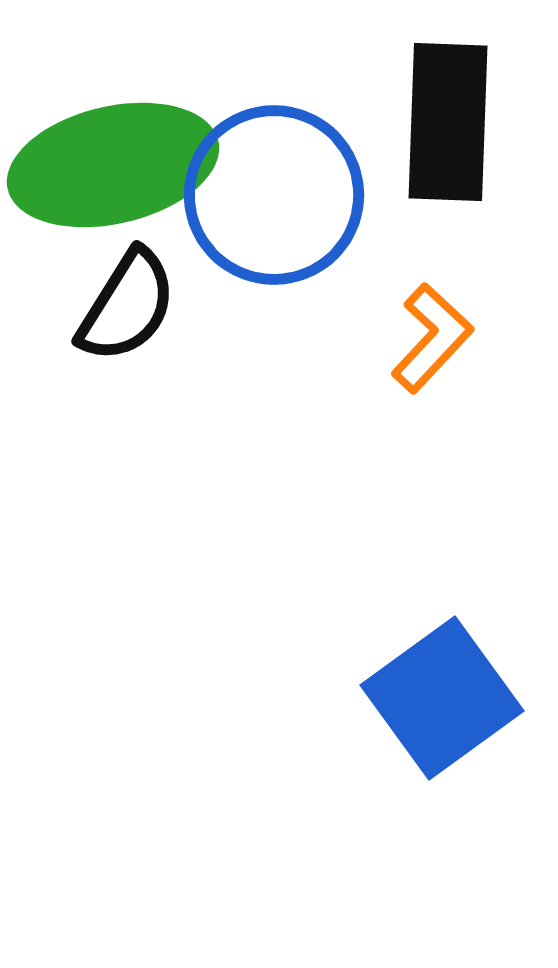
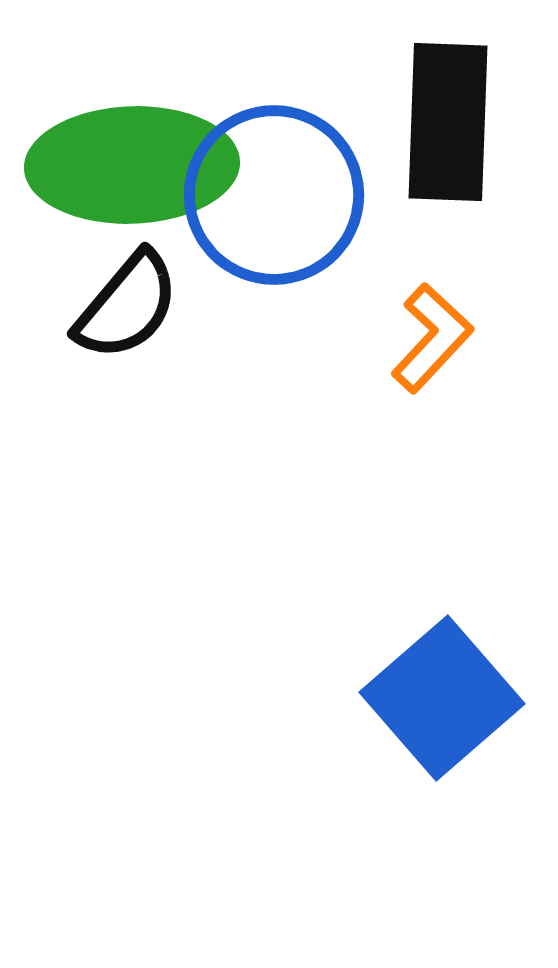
green ellipse: moved 19 px right; rotated 11 degrees clockwise
black semicircle: rotated 8 degrees clockwise
blue square: rotated 5 degrees counterclockwise
